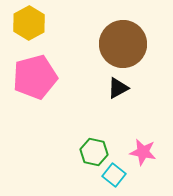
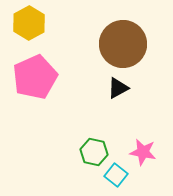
pink pentagon: rotated 9 degrees counterclockwise
cyan square: moved 2 px right
